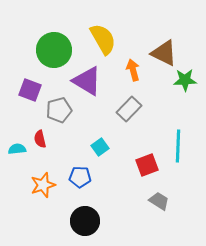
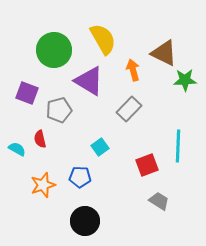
purple triangle: moved 2 px right
purple square: moved 3 px left, 3 px down
cyan semicircle: rotated 36 degrees clockwise
